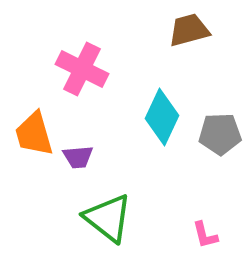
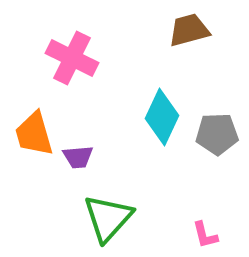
pink cross: moved 10 px left, 11 px up
gray pentagon: moved 3 px left
green triangle: rotated 34 degrees clockwise
